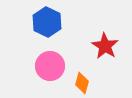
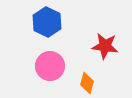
red star: rotated 24 degrees counterclockwise
orange diamond: moved 5 px right
